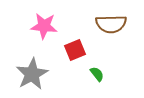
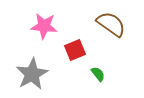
brown semicircle: rotated 144 degrees counterclockwise
green semicircle: moved 1 px right
